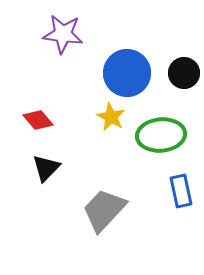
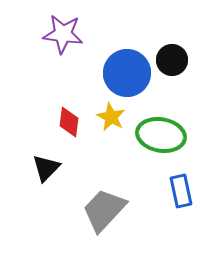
black circle: moved 12 px left, 13 px up
red diamond: moved 31 px right, 2 px down; rotated 48 degrees clockwise
green ellipse: rotated 15 degrees clockwise
